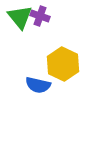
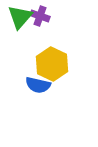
green triangle: rotated 20 degrees clockwise
yellow hexagon: moved 11 px left
